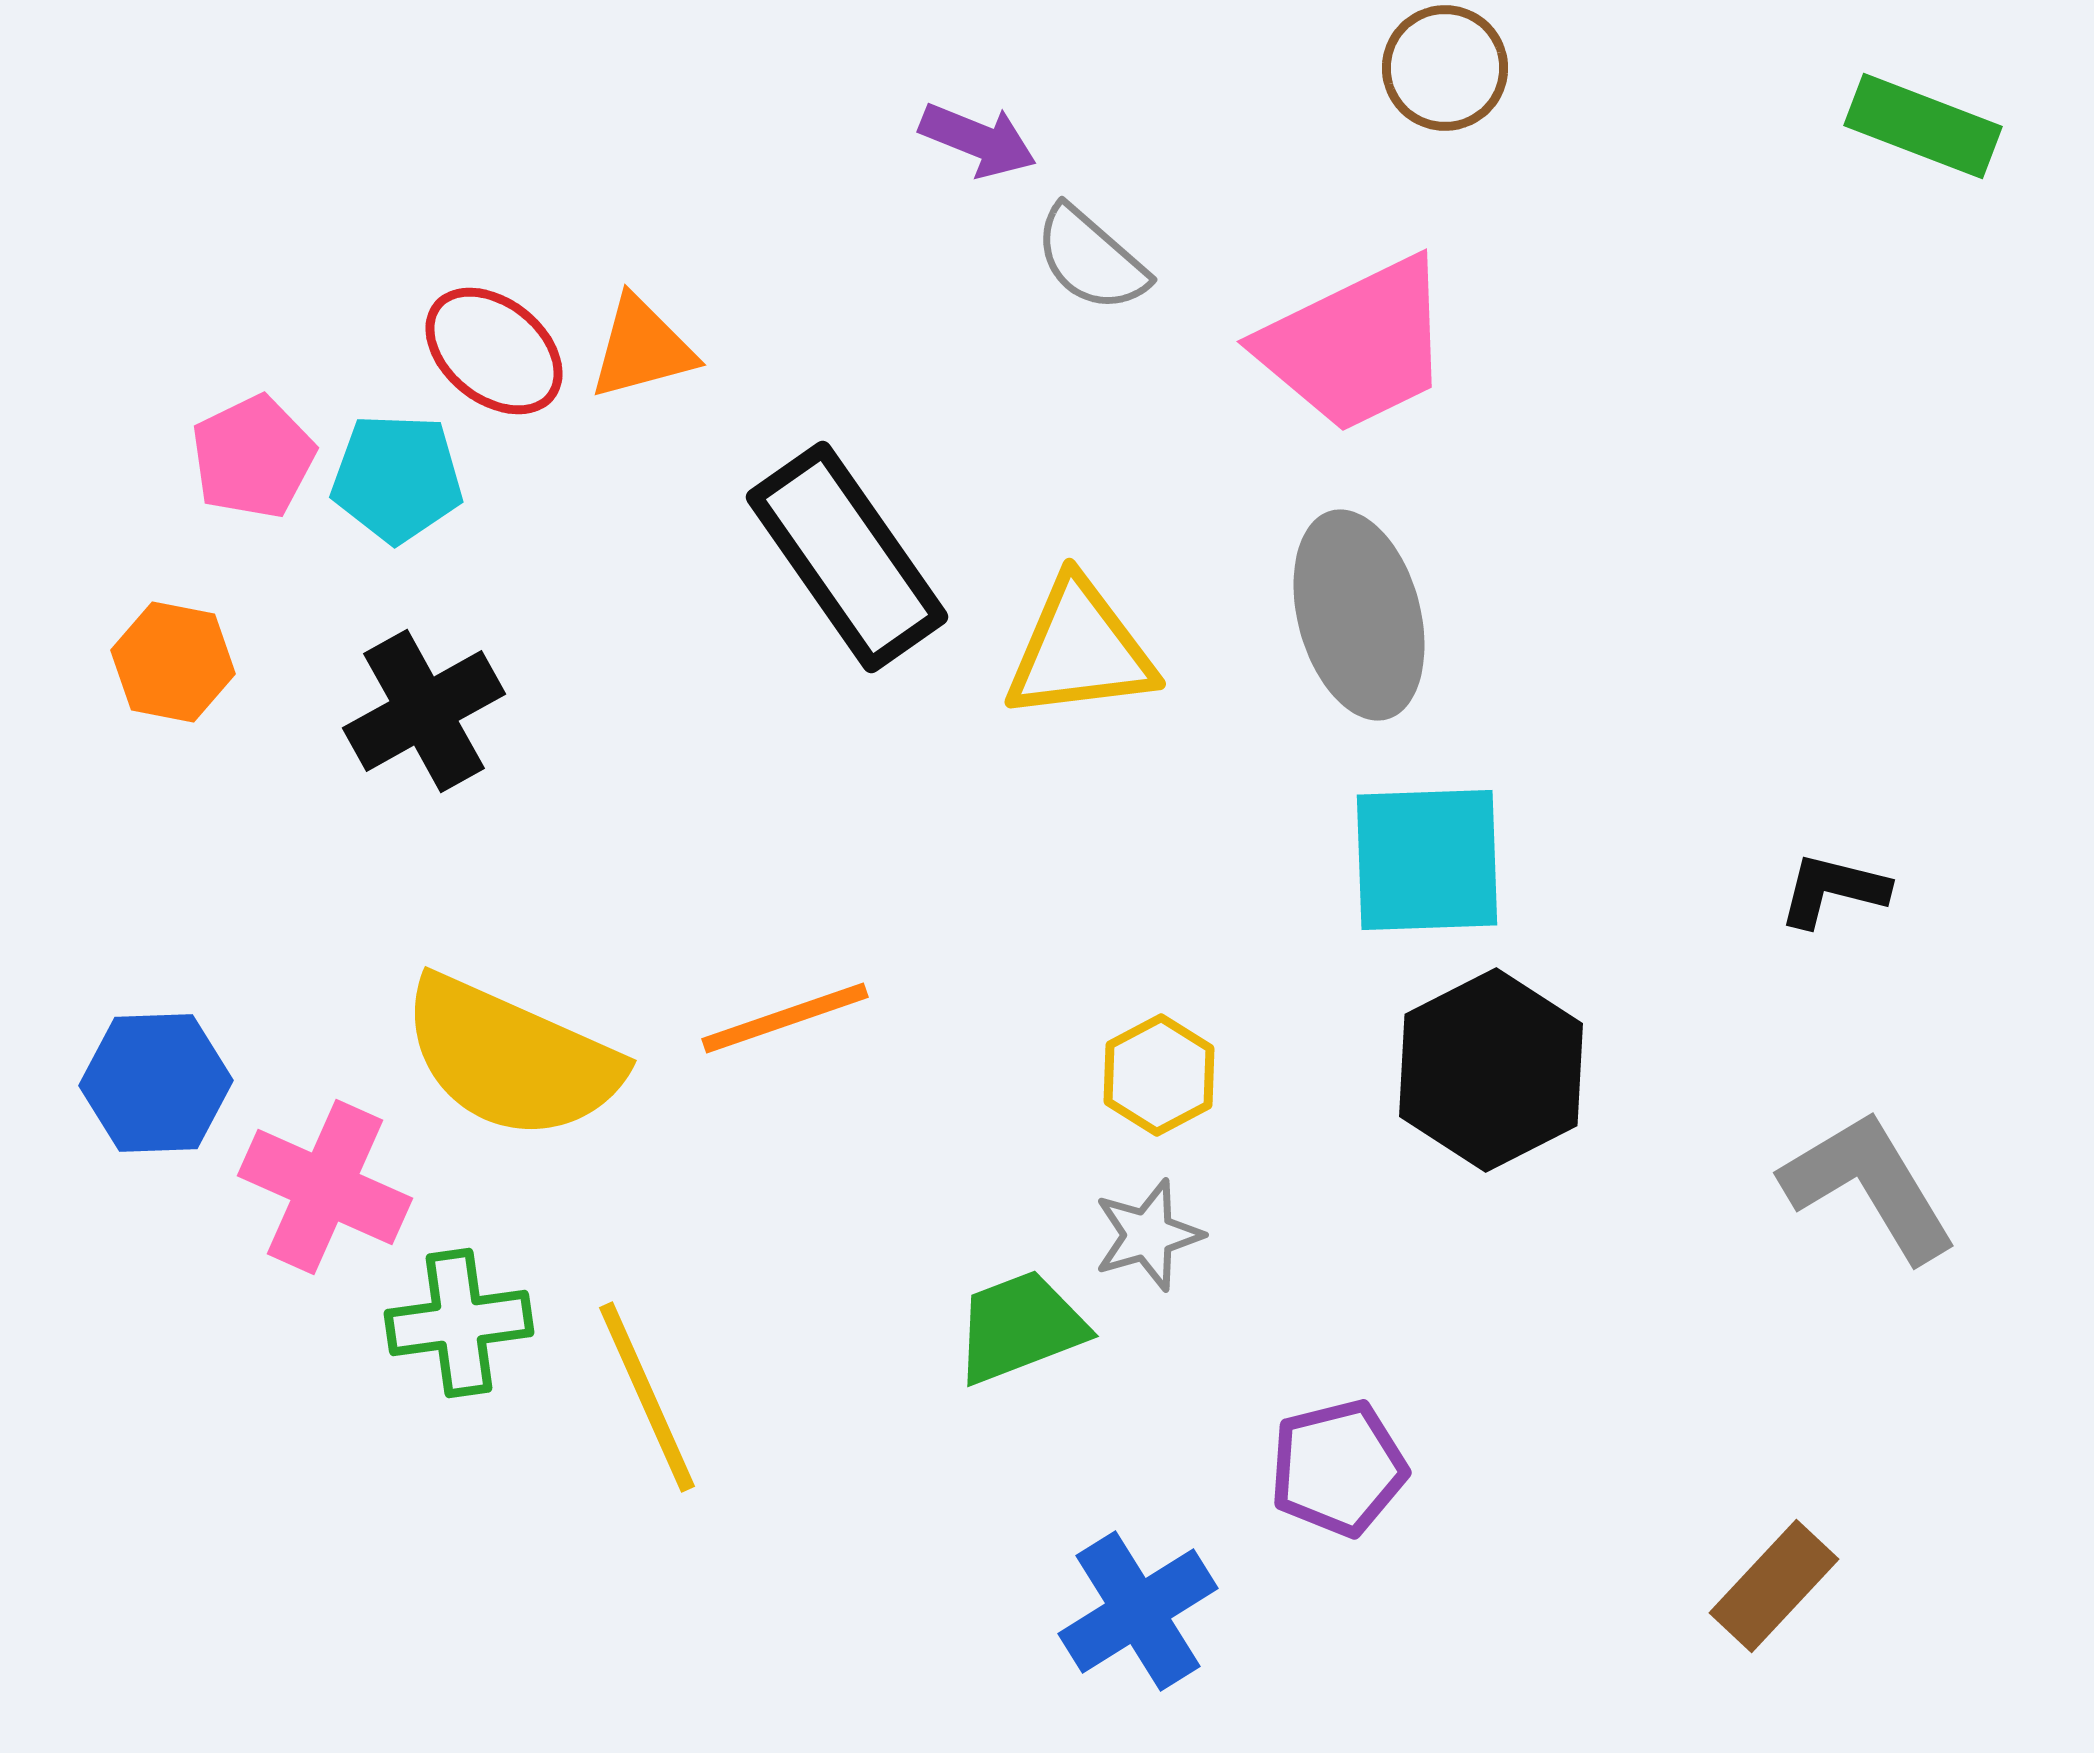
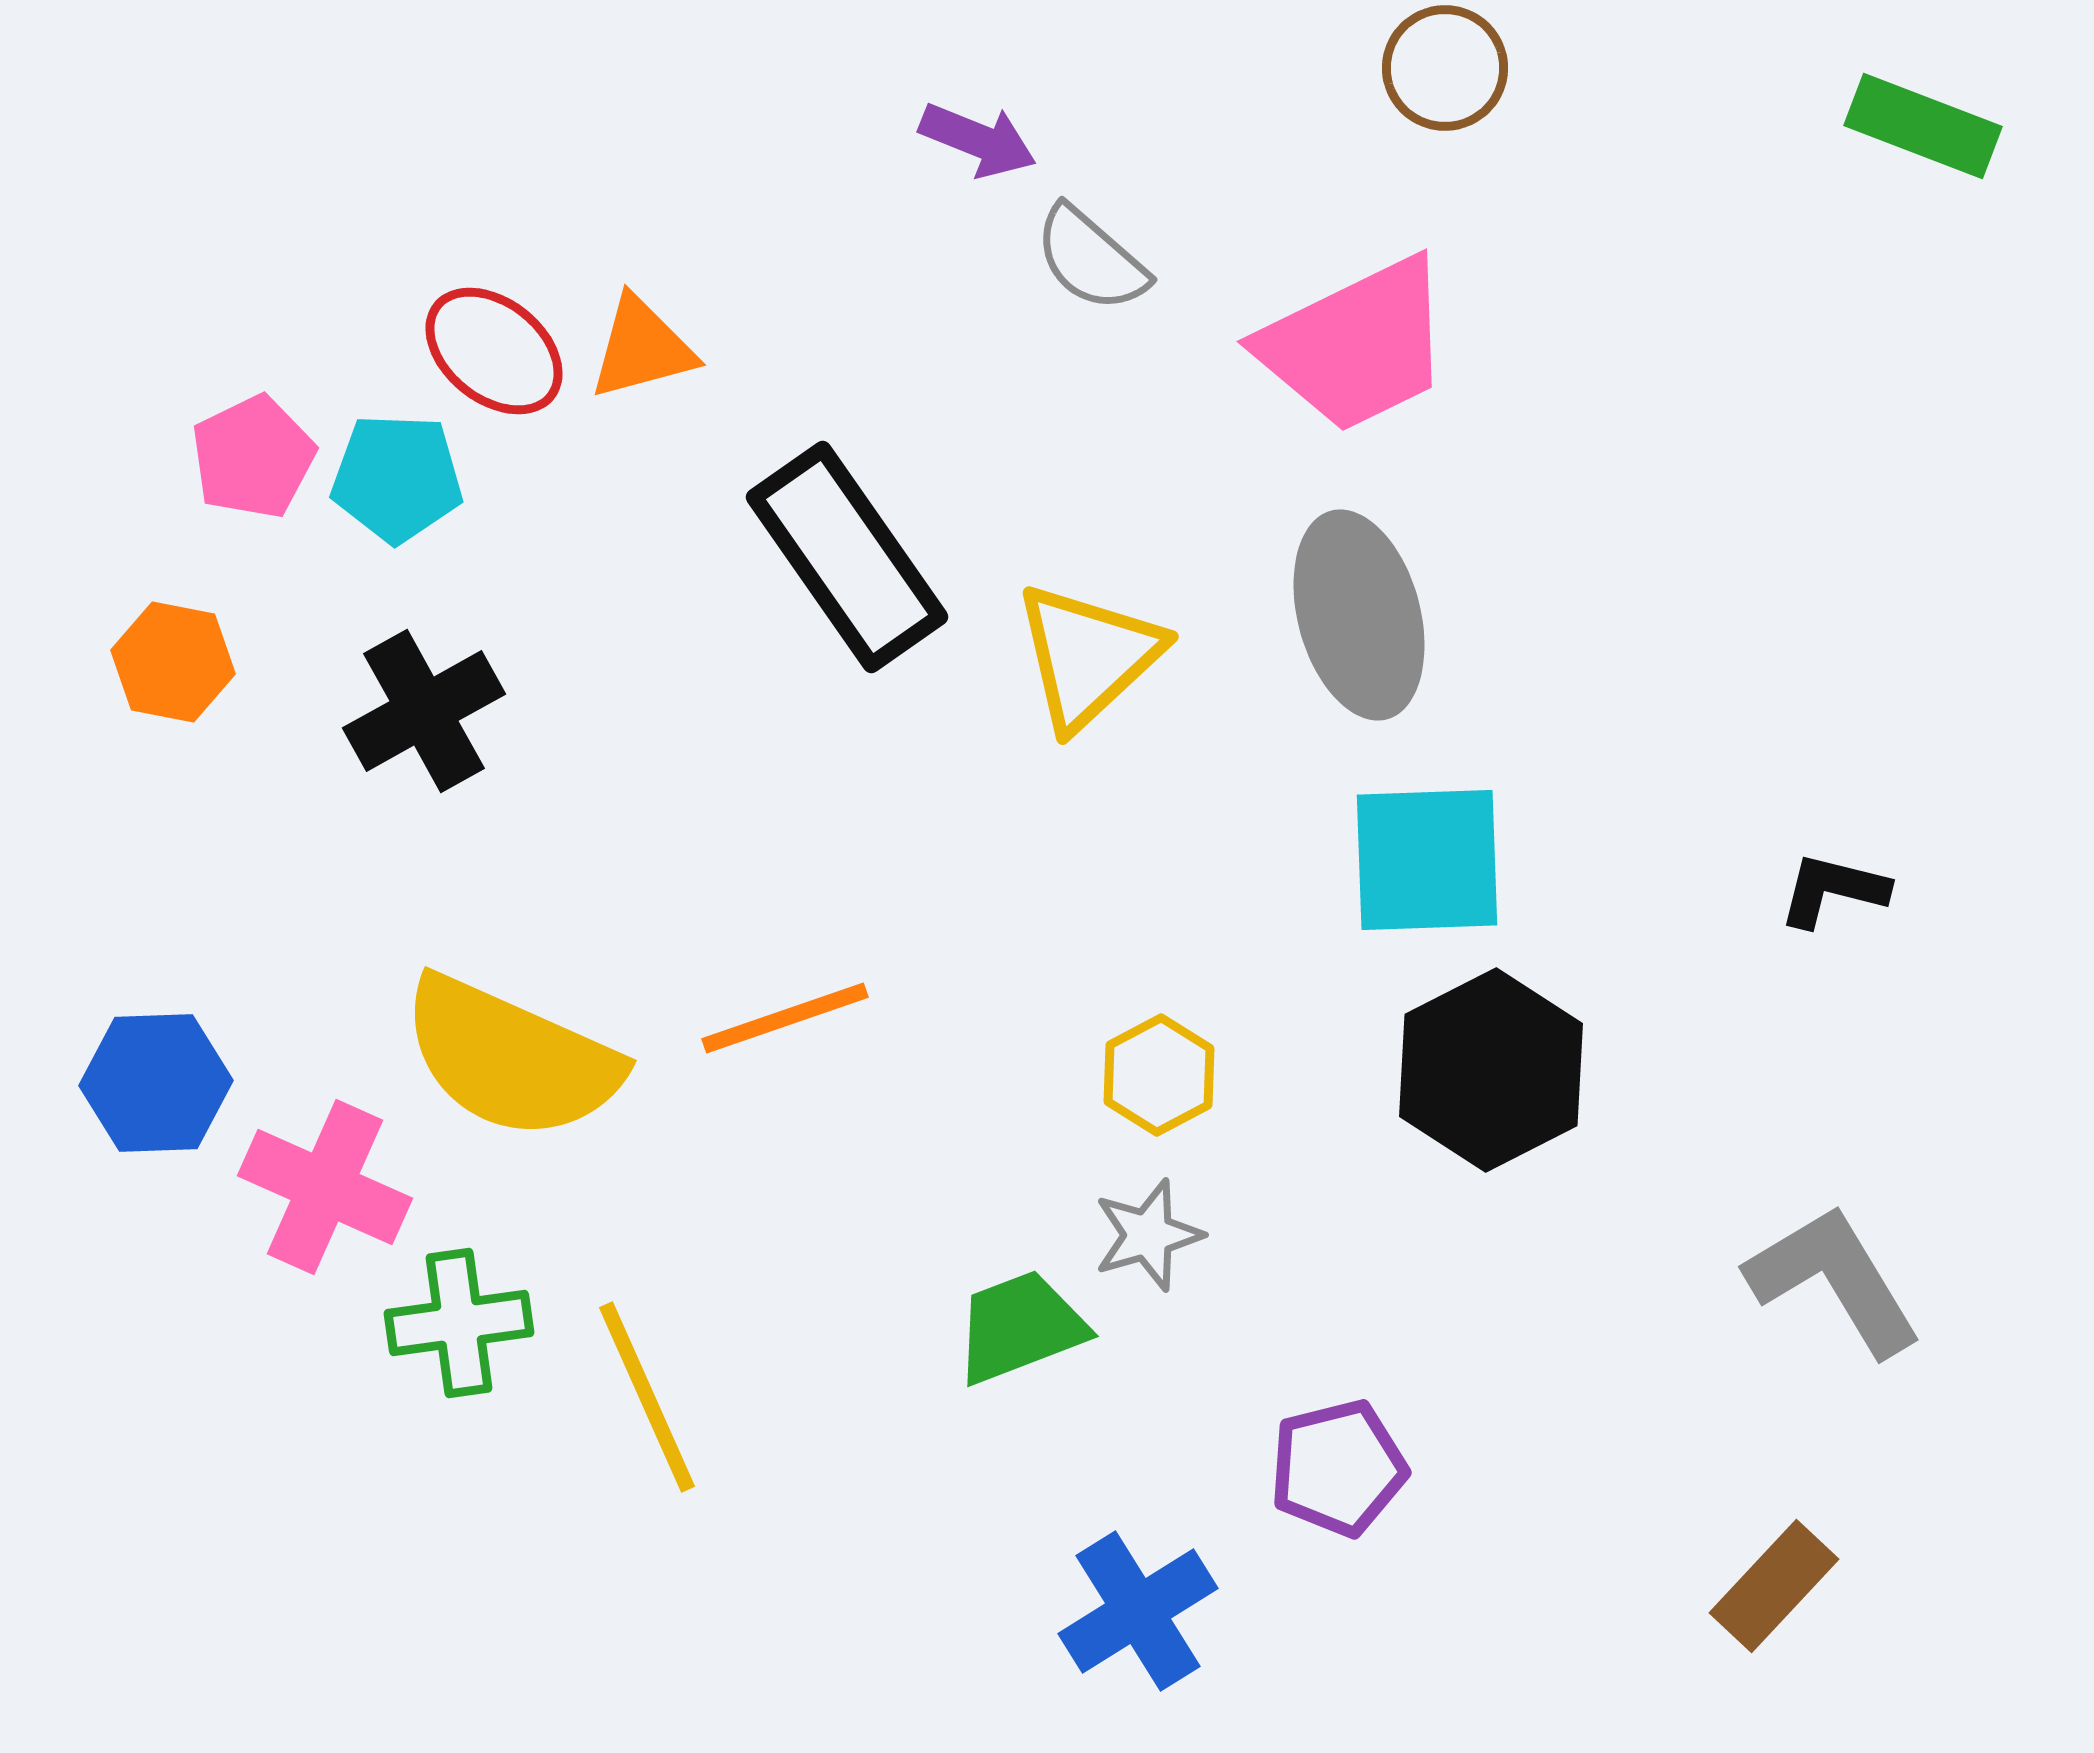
yellow triangle: moved 8 px right, 6 px down; rotated 36 degrees counterclockwise
gray L-shape: moved 35 px left, 94 px down
